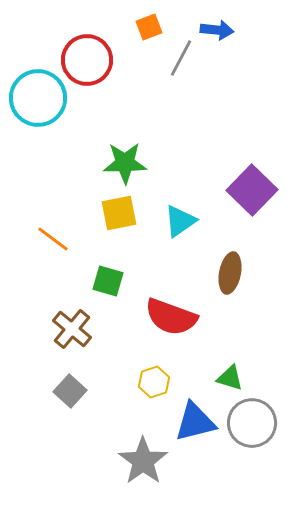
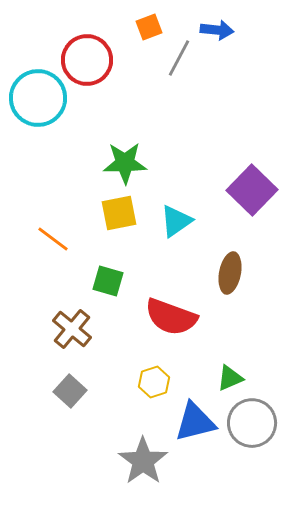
gray line: moved 2 px left
cyan triangle: moved 4 px left
green triangle: rotated 40 degrees counterclockwise
